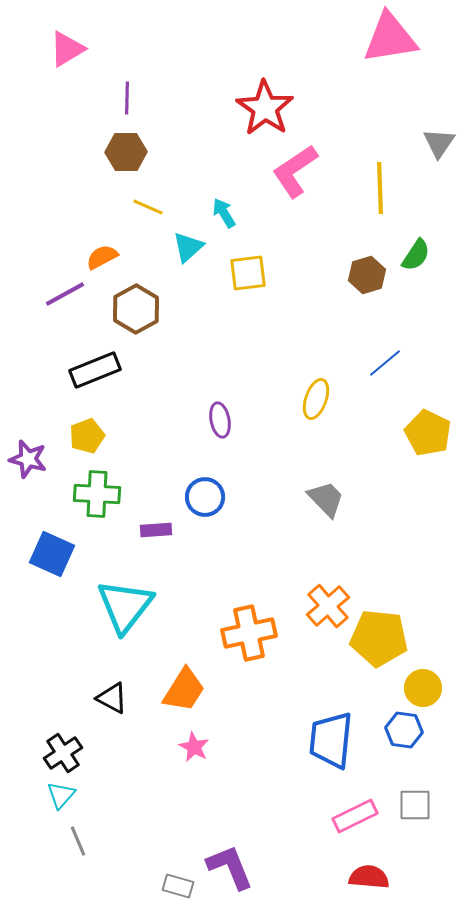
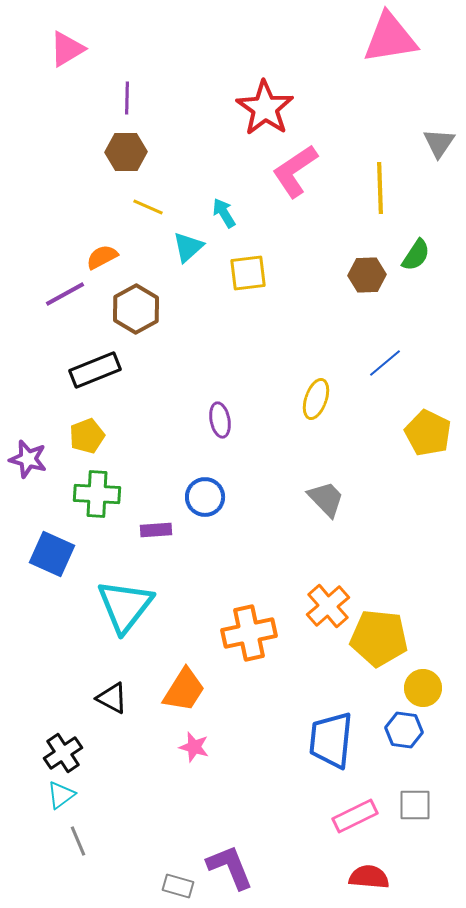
brown hexagon at (367, 275): rotated 15 degrees clockwise
pink star at (194, 747): rotated 12 degrees counterclockwise
cyan triangle at (61, 795): rotated 12 degrees clockwise
